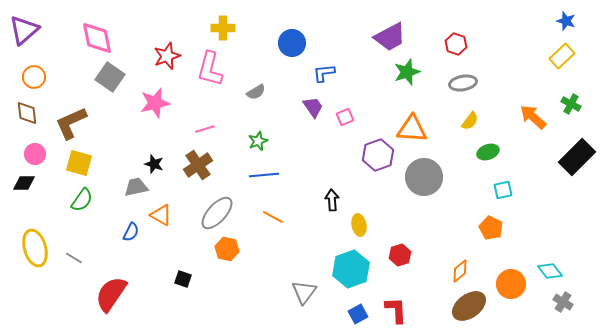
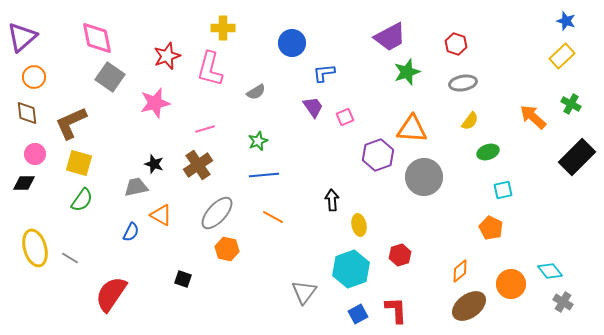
purple triangle at (24, 30): moved 2 px left, 7 px down
gray line at (74, 258): moved 4 px left
